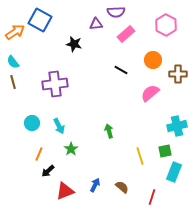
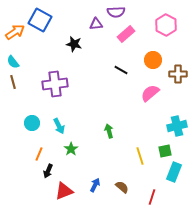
black arrow: rotated 24 degrees counterclockwise
red triangle: moved 1 px left
